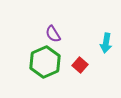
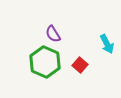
cyan arrow: moved 1 px right, 1 px down; rotated 36 degrees counterclockwise
green hexagon: rotated 12 degrees counterclockwise
